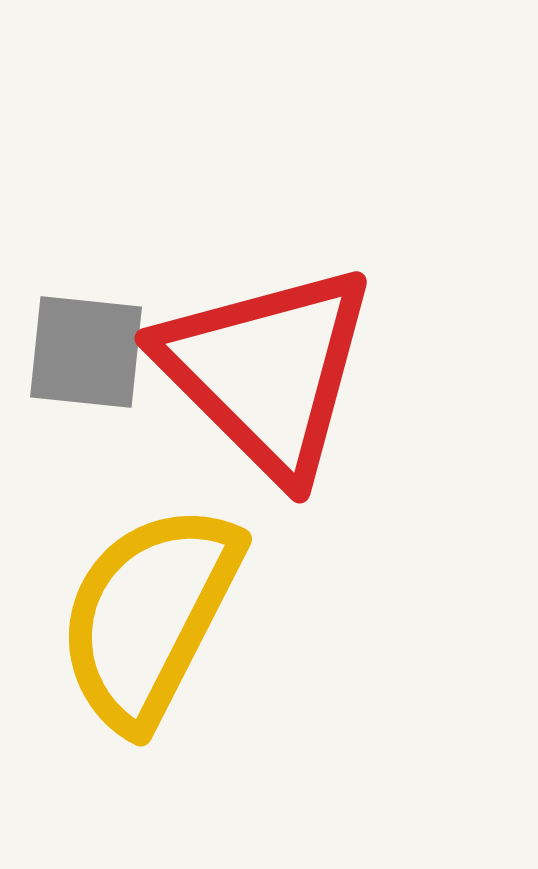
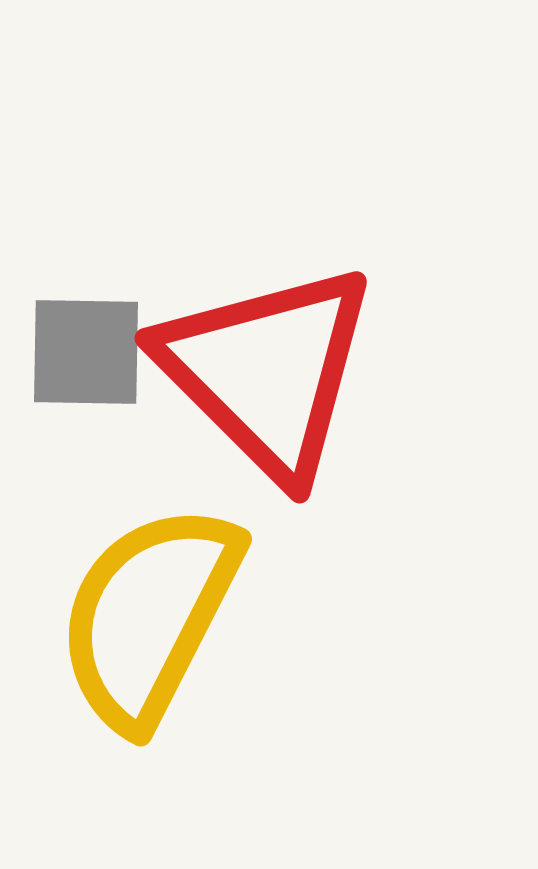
gray square: rotated 5 degrees counterclockwise
